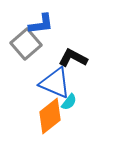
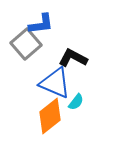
cyan semicircle: moved 7 px right
